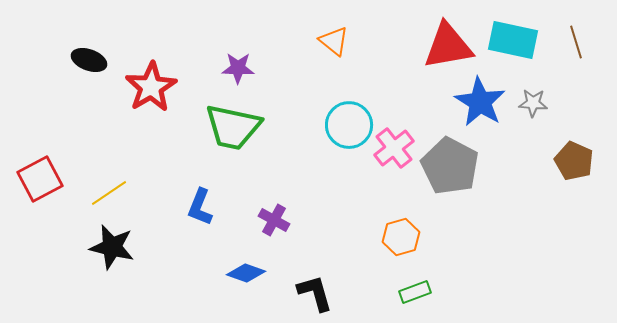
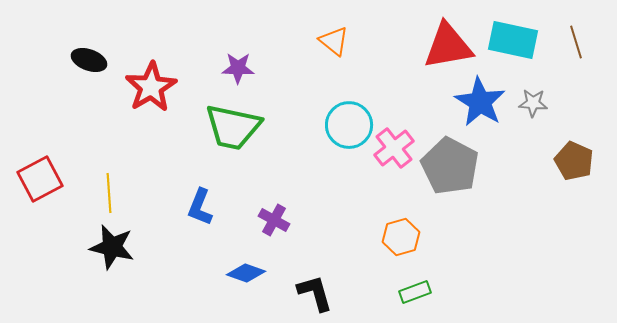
yellow line: rotated 60 degrees counterclockwise
